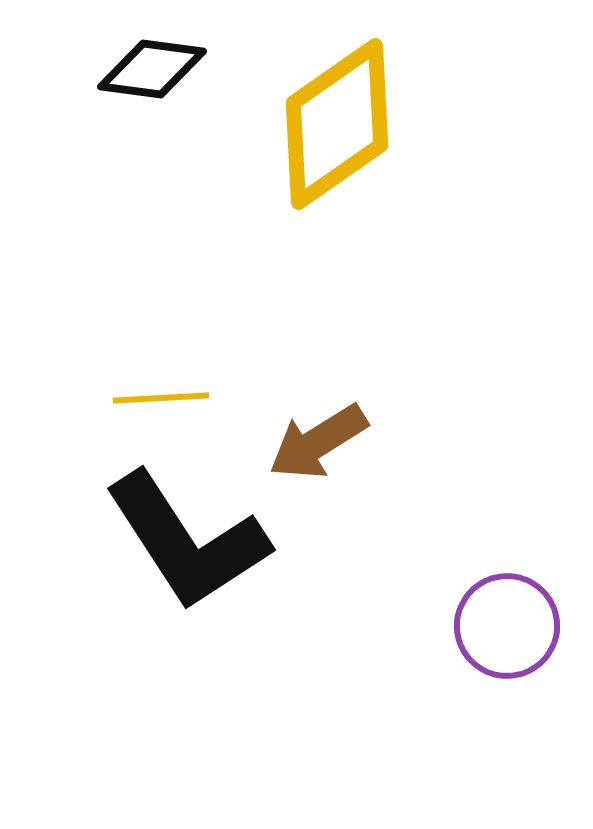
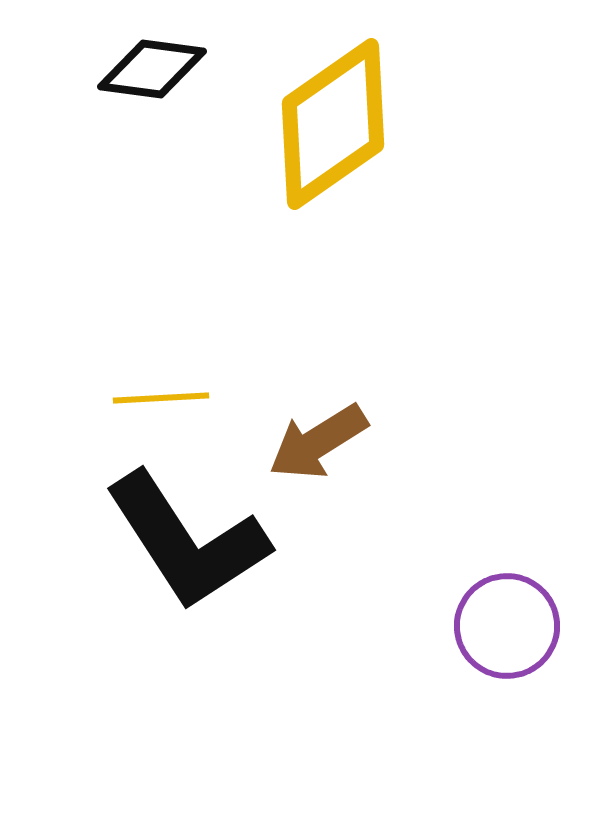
yellow diamond: moved 4 px left
